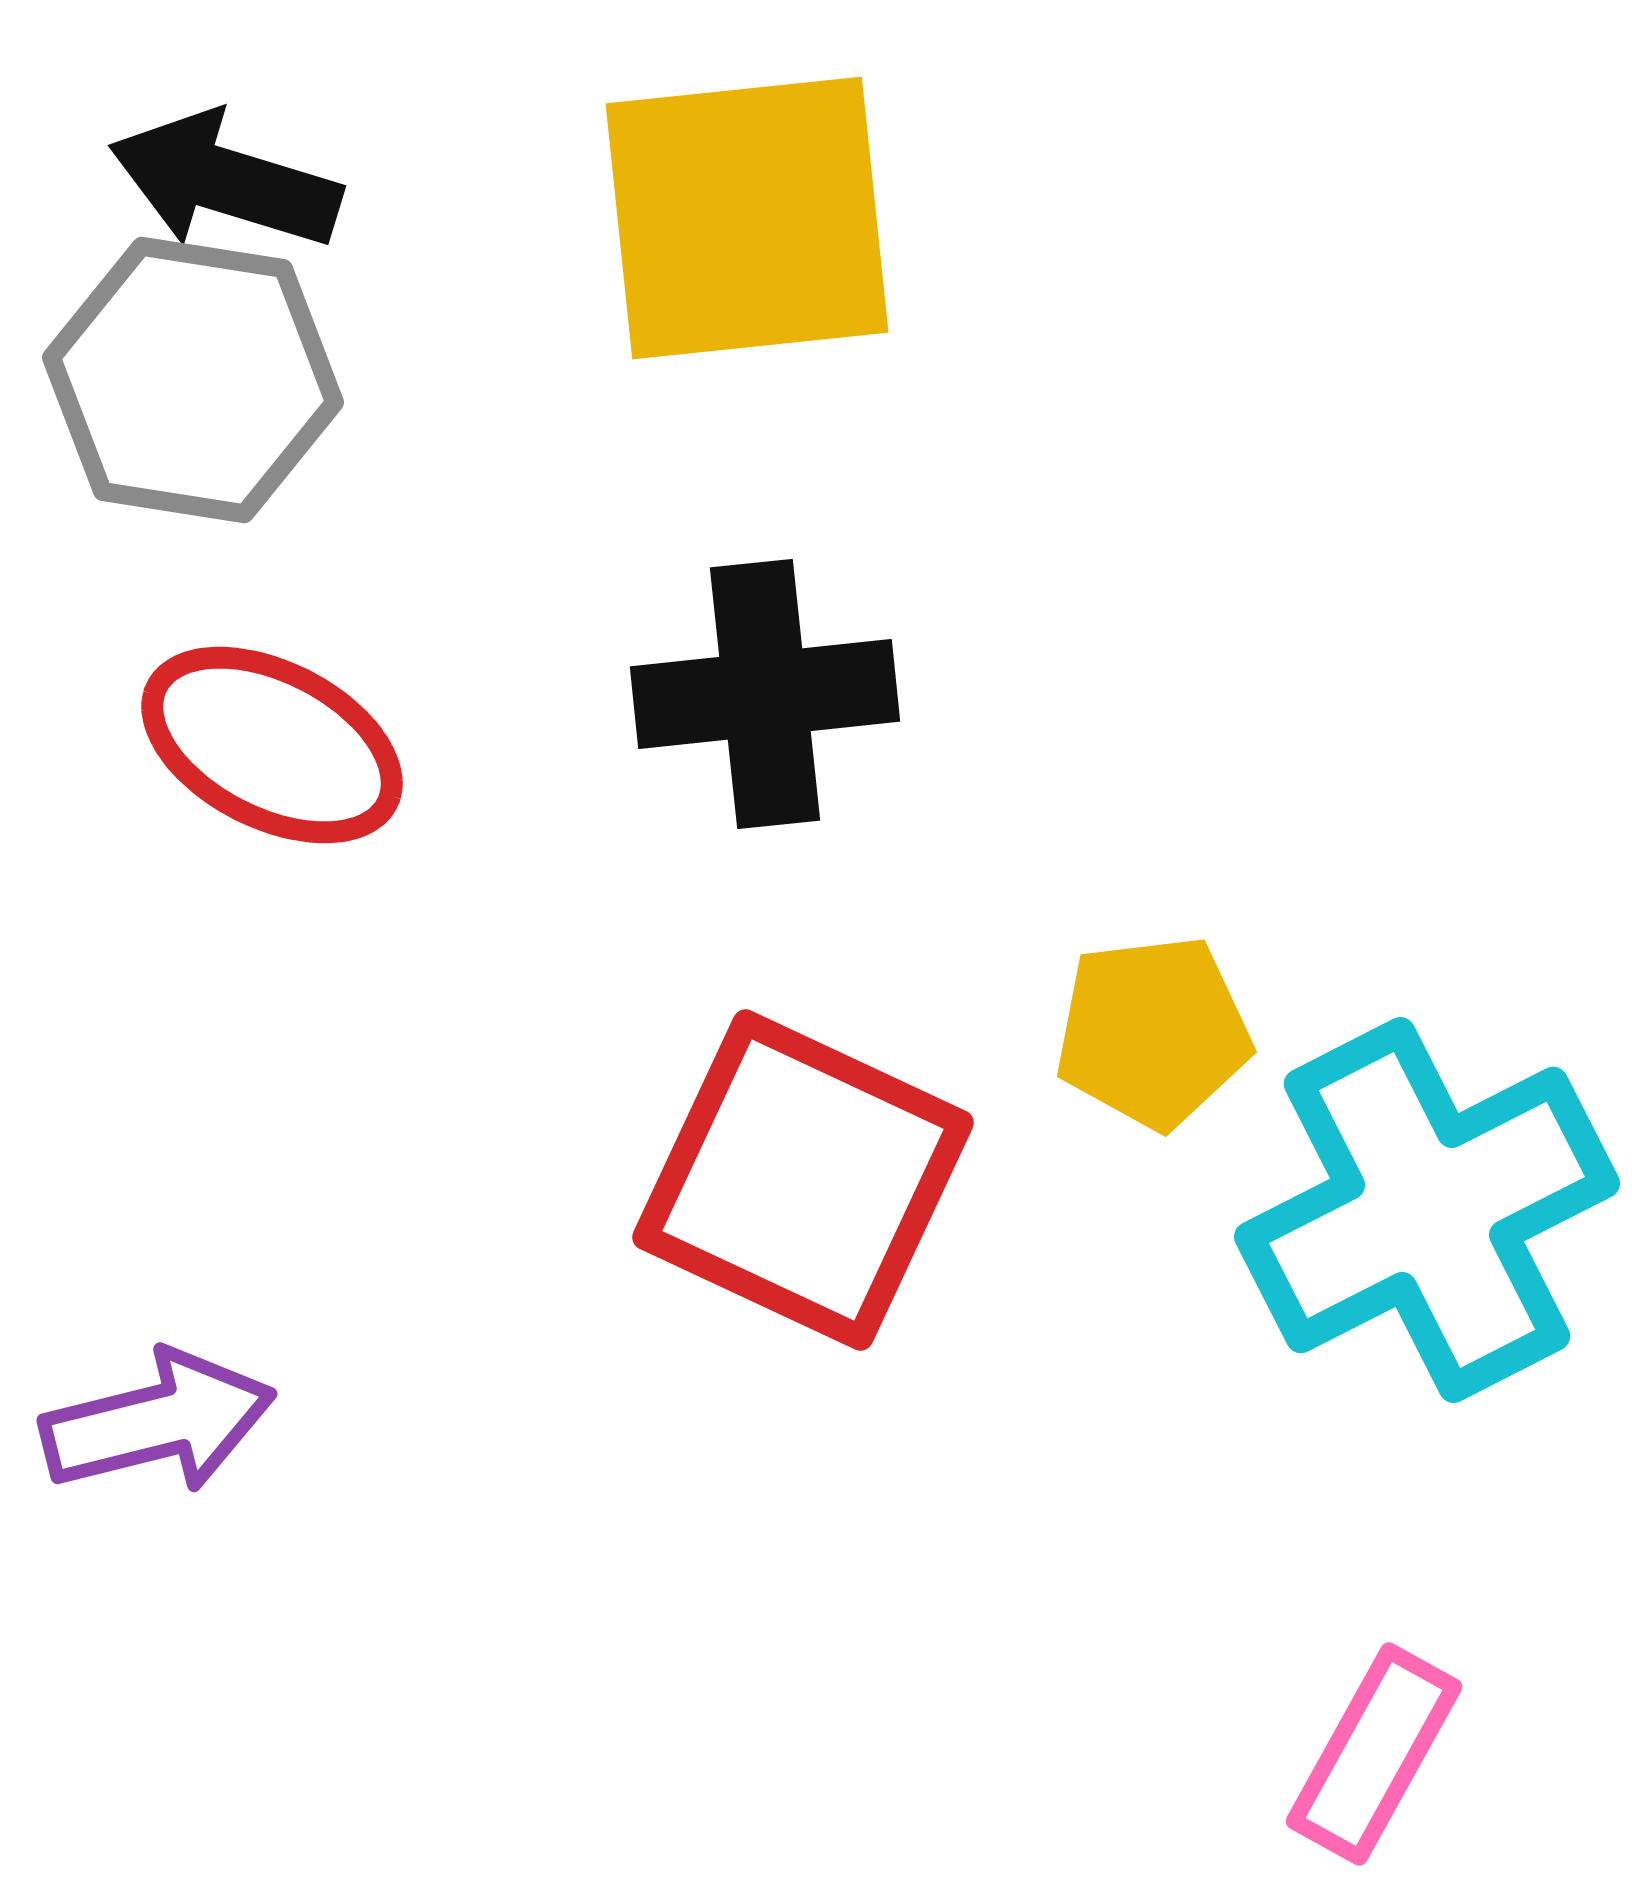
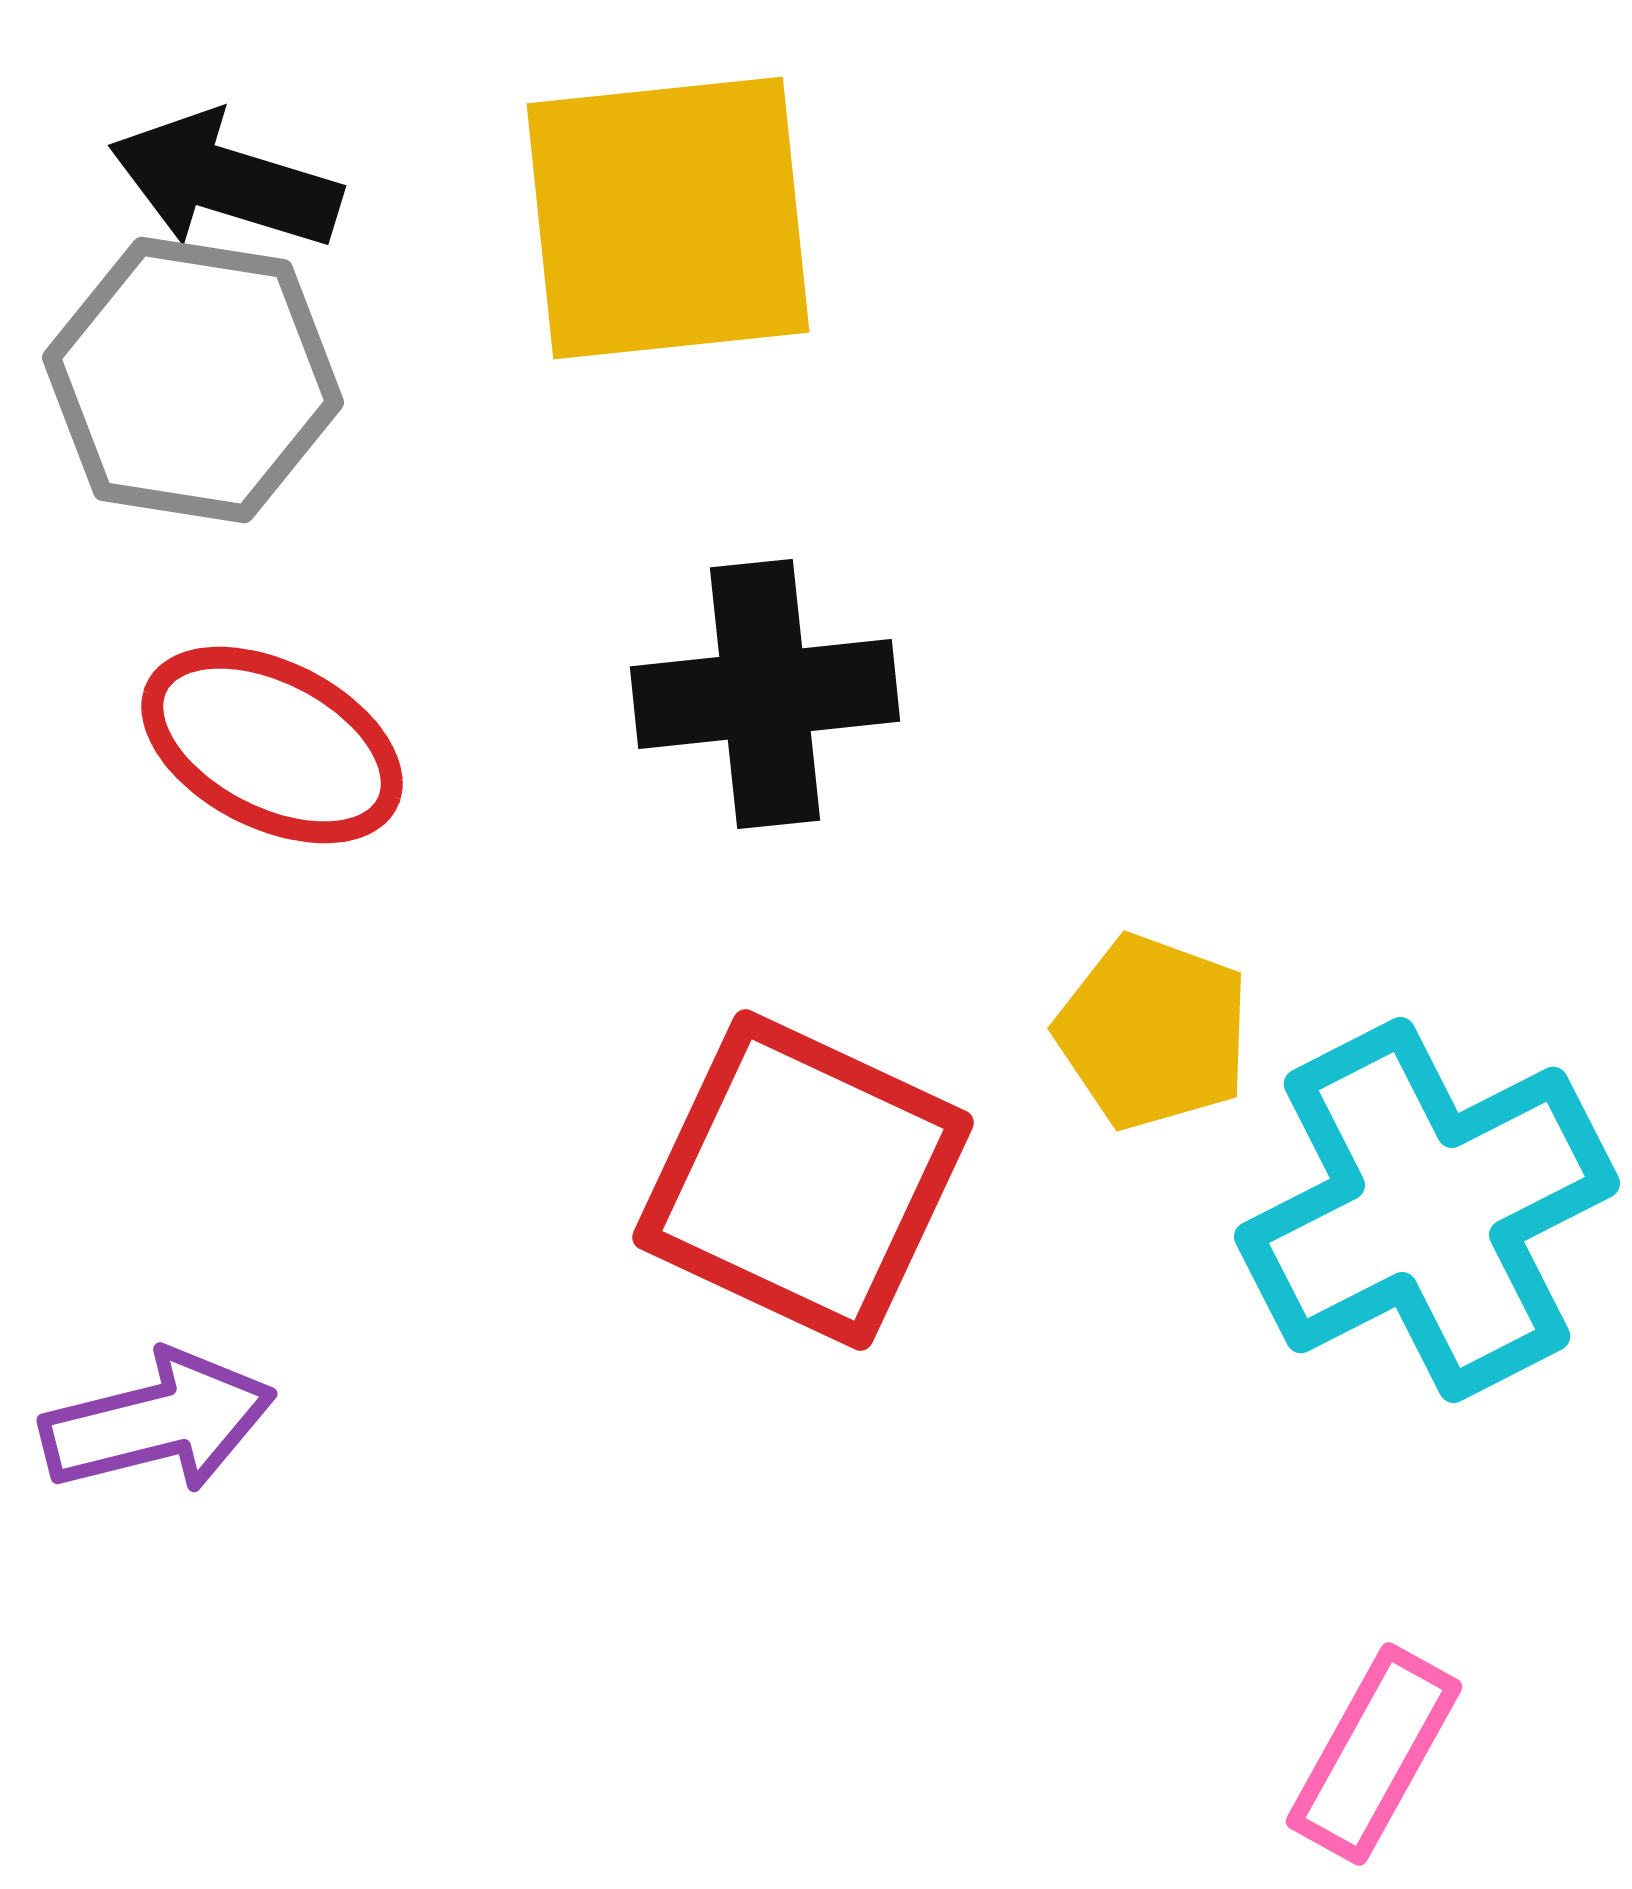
yellow square: moved 79 px left
yellow pentagon: rotated 27 degrees clockwise
